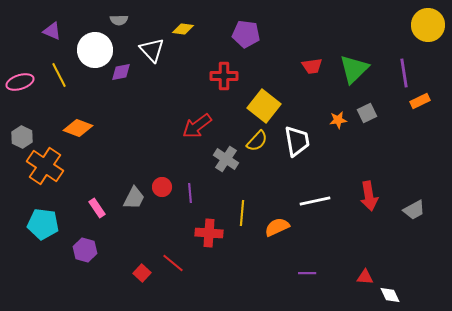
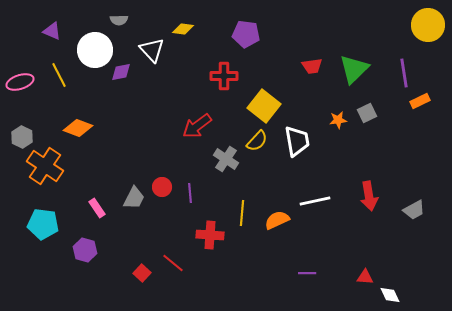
orange semicircle at (277, 227): moved 7 px up
red cross at (209, 233): moved 1 px right, 2 px down
